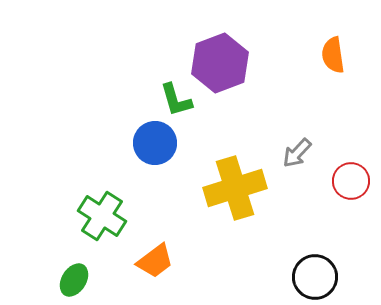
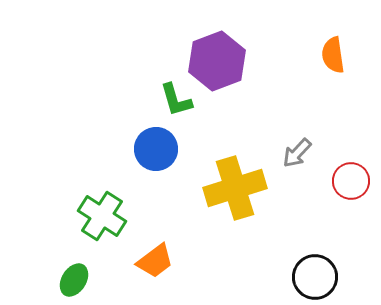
purple hexagon: moved 3 px left, 2 px up
blue circle: moved 1 px right, 6 px down
